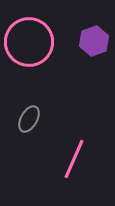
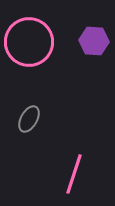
purple hexagon: rotated 24 degrees clockwise
pink line: moved 15 px down; rotated 6 degrees counterclockwise
